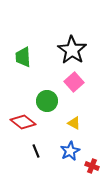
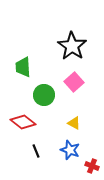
black star: moved 4 px up
green trapezoid: moved 10 px down
green circle: moved 3 px left, 6 px up
blue star: moved 1 px up; rotated 24 degrees counterclockwise
